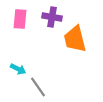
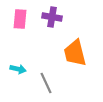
orange trapezoid: moved 14 px down
cyan arrow: rotated 14 degrees counterclockwise
gray line: moved 8 px right, 4 px up; rotated 10 degrees clockwise
